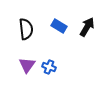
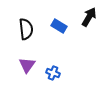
black arrow: moved 2 px right, 10 px up
blue cross: moved 4 px right, 6 px down
